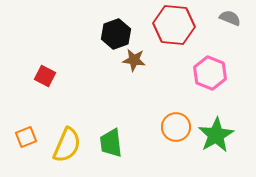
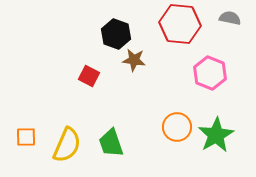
gray semicircle: rotated 10 degrees counterclockwise
red hexagon: moved 6 px right, 1 px up
black hexagon: rotated 20 degrees counterclockwise
red square: moved 44 px right
orange circle: moved 1 px right
orange square: rotated 20 degrees clockwise
green trapezoid: rotated 12 degrees counterclockwise
